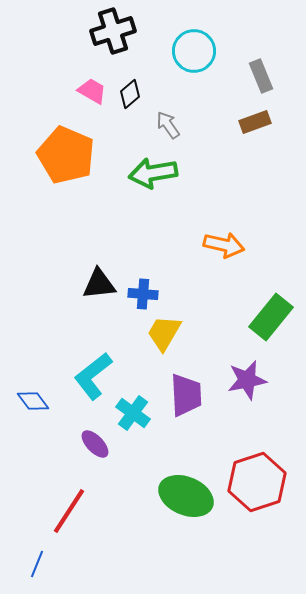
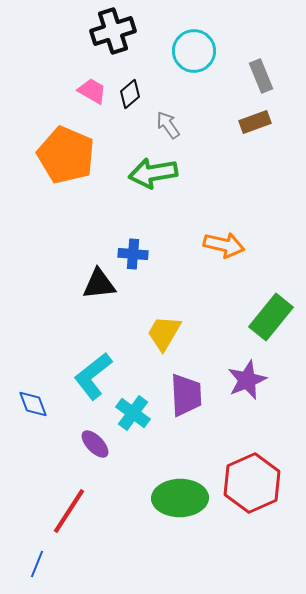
blue cross: moved 10 px left, 40 px up
purple star: rotated 12 degrees counterclockwise
blue diamond: moved 3 px down; rotated 16 degrees clockwise
red hexagon: moved 5 px left, 1 px down; rotated 6 degrees counterclockwise
green ellipse: moved 6 px left, 2 px down; rotated 24 degrees counterclockwise
